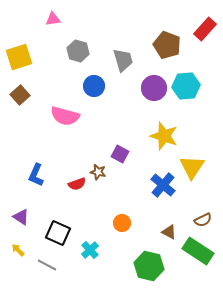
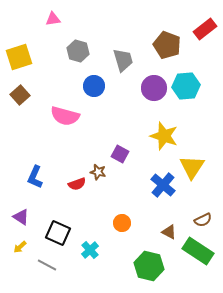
red rectangle: rotated 10 degrees clockwise
blue L-shape: moved 1 px left, 2 px down
yellow arrow: moved 2 px right, 3 px up; rotated 88 degrees counterclockwise
